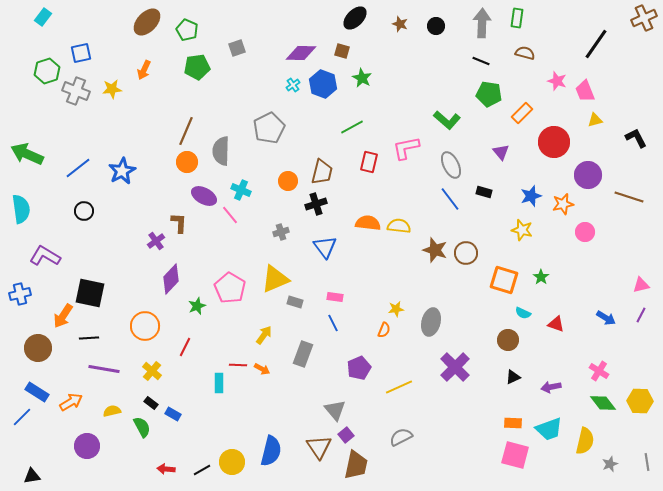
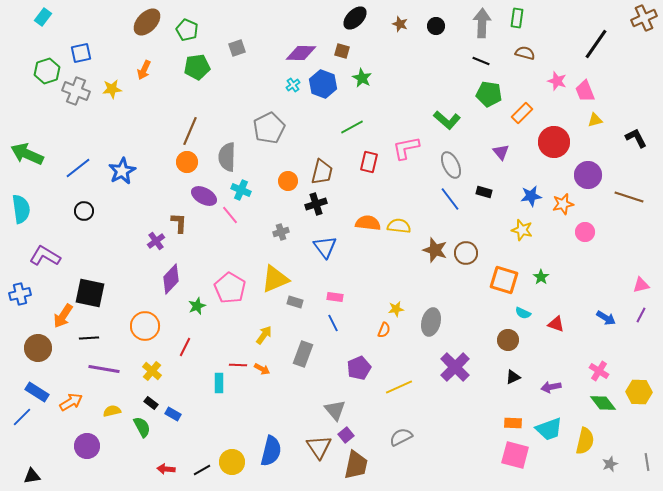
brown line at (186, 131): moved 4 px right
gray semicircle at (221, 151): moved 6 px right, 6 px down
blue star at (531, 196): rotated 10 degrees clockwise
yellow hexagon at (640, 401): moved 1 px left, 9 px up
